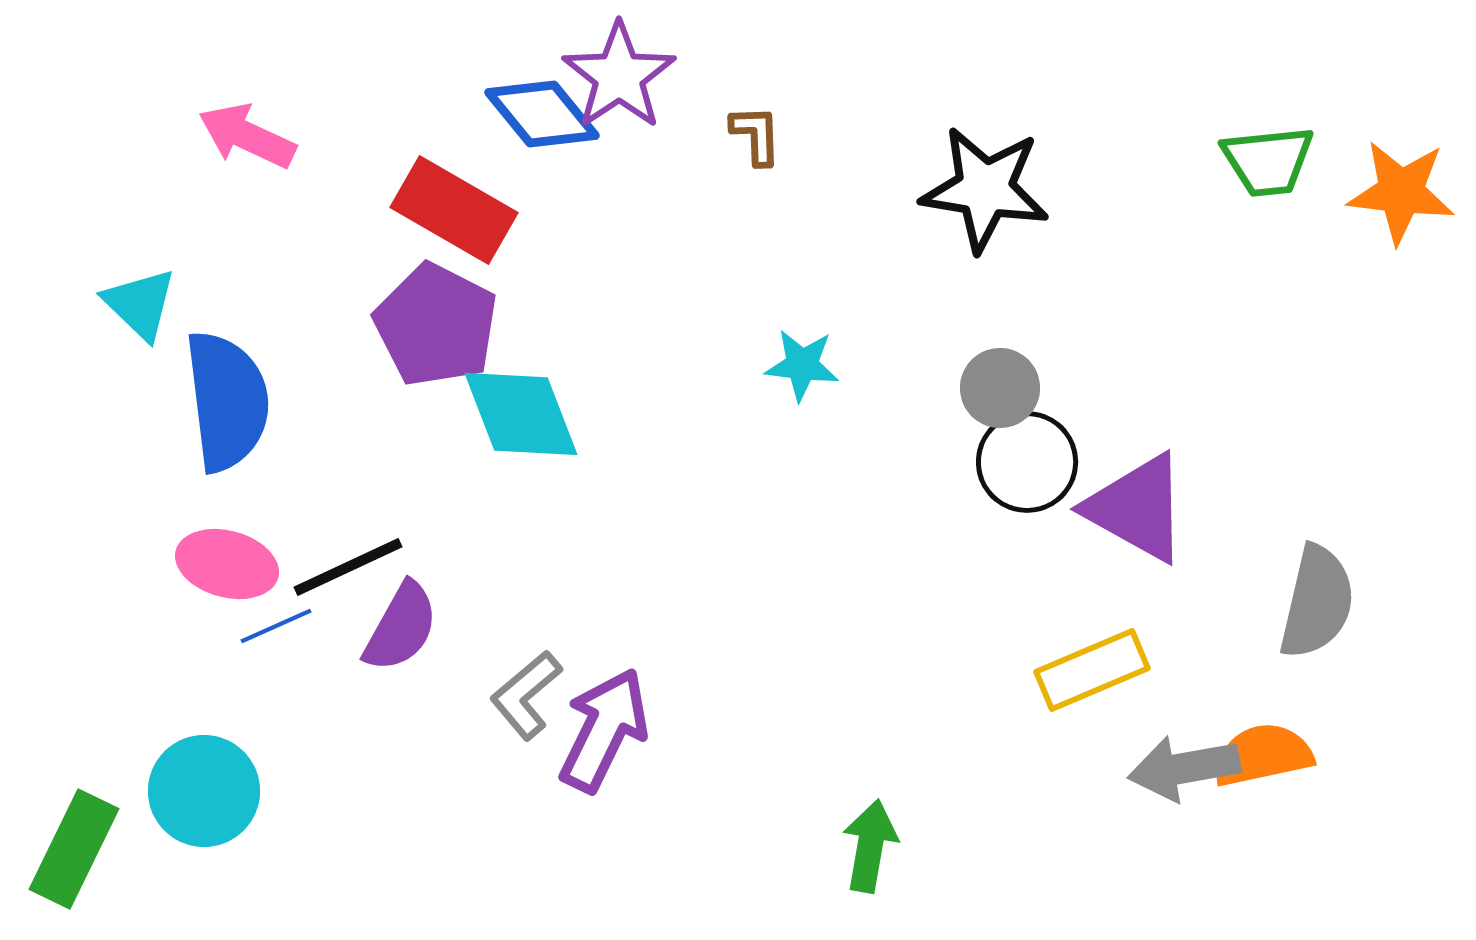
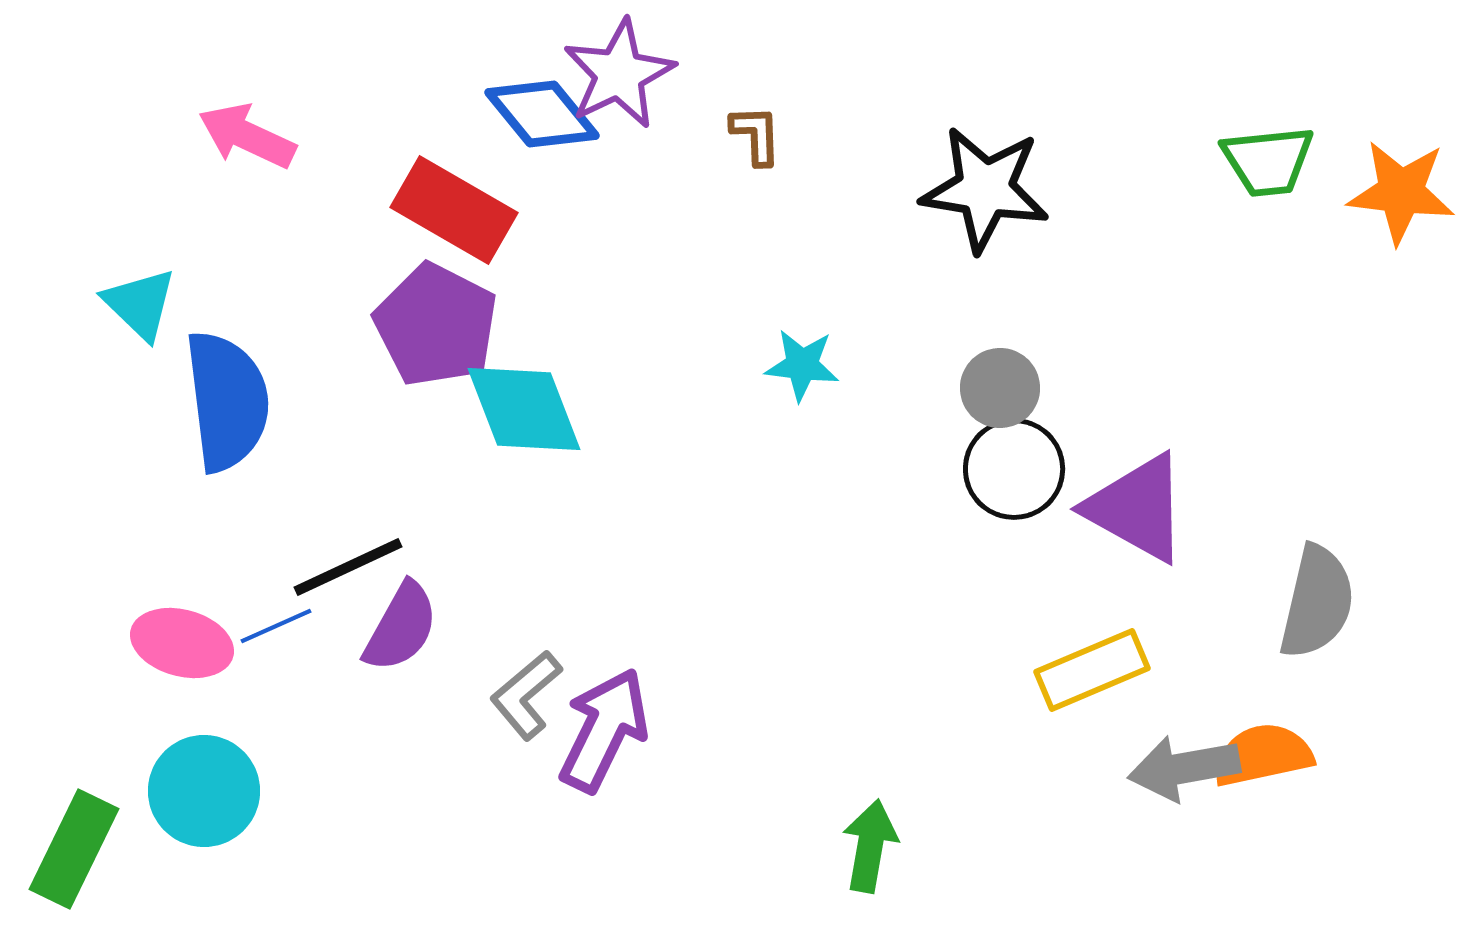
purple star: moved 2 px up; rotated 8 degrees clockwise
cyan diamond: moved 3 px right, 5 px up
black circle: moved 13 px left, 7 px down
pink ellipse: moved 45 px left, 79 px down
